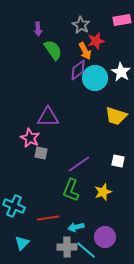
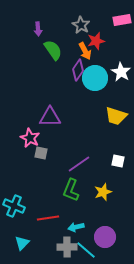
purple diamond: rotated 20 degrees counterclockwise
purple triangle: moved 2 px right
